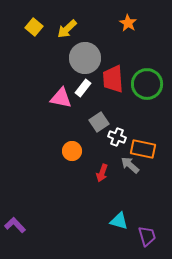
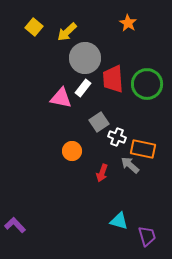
yellow arrow: moved 3 px down
